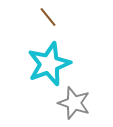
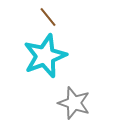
cyan star: moved 4 px left, 8 px up
